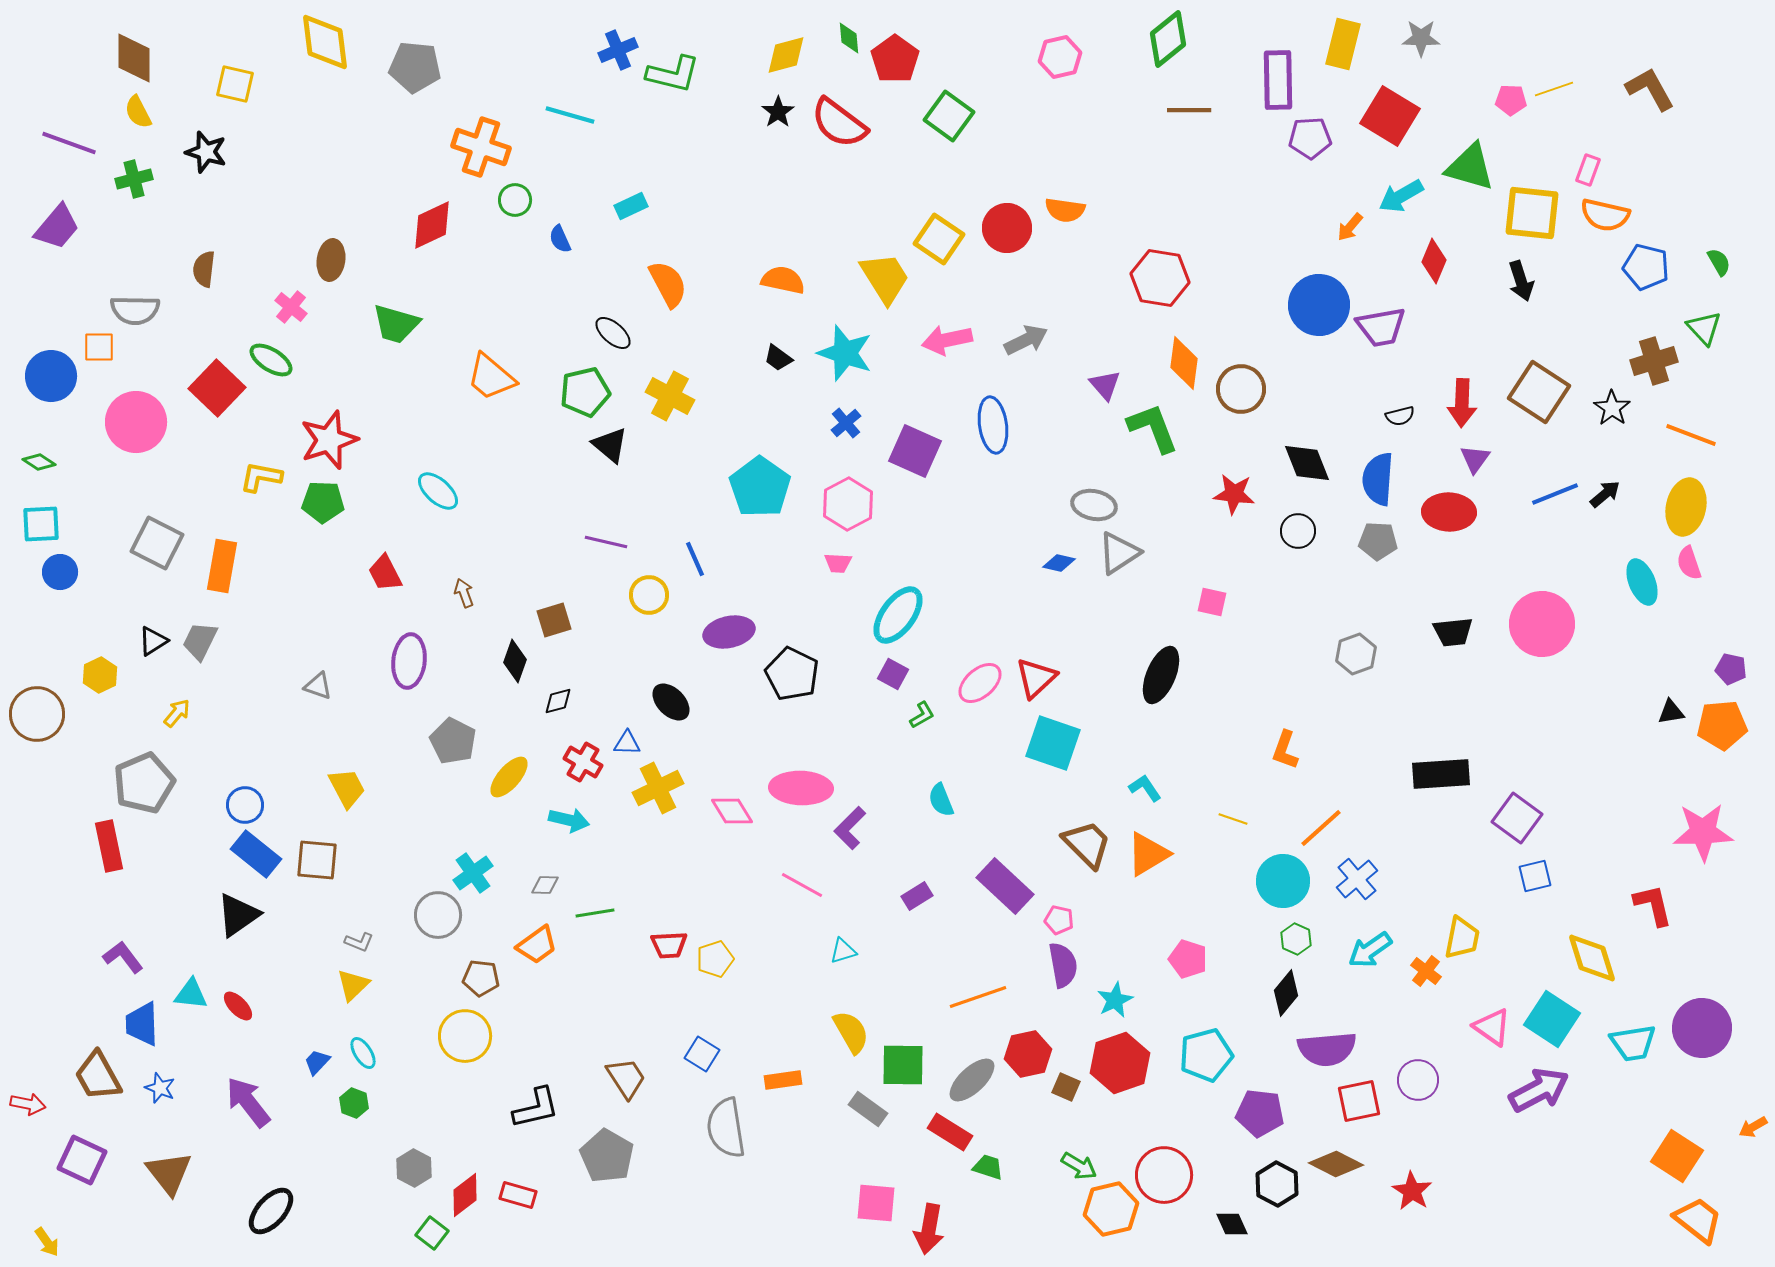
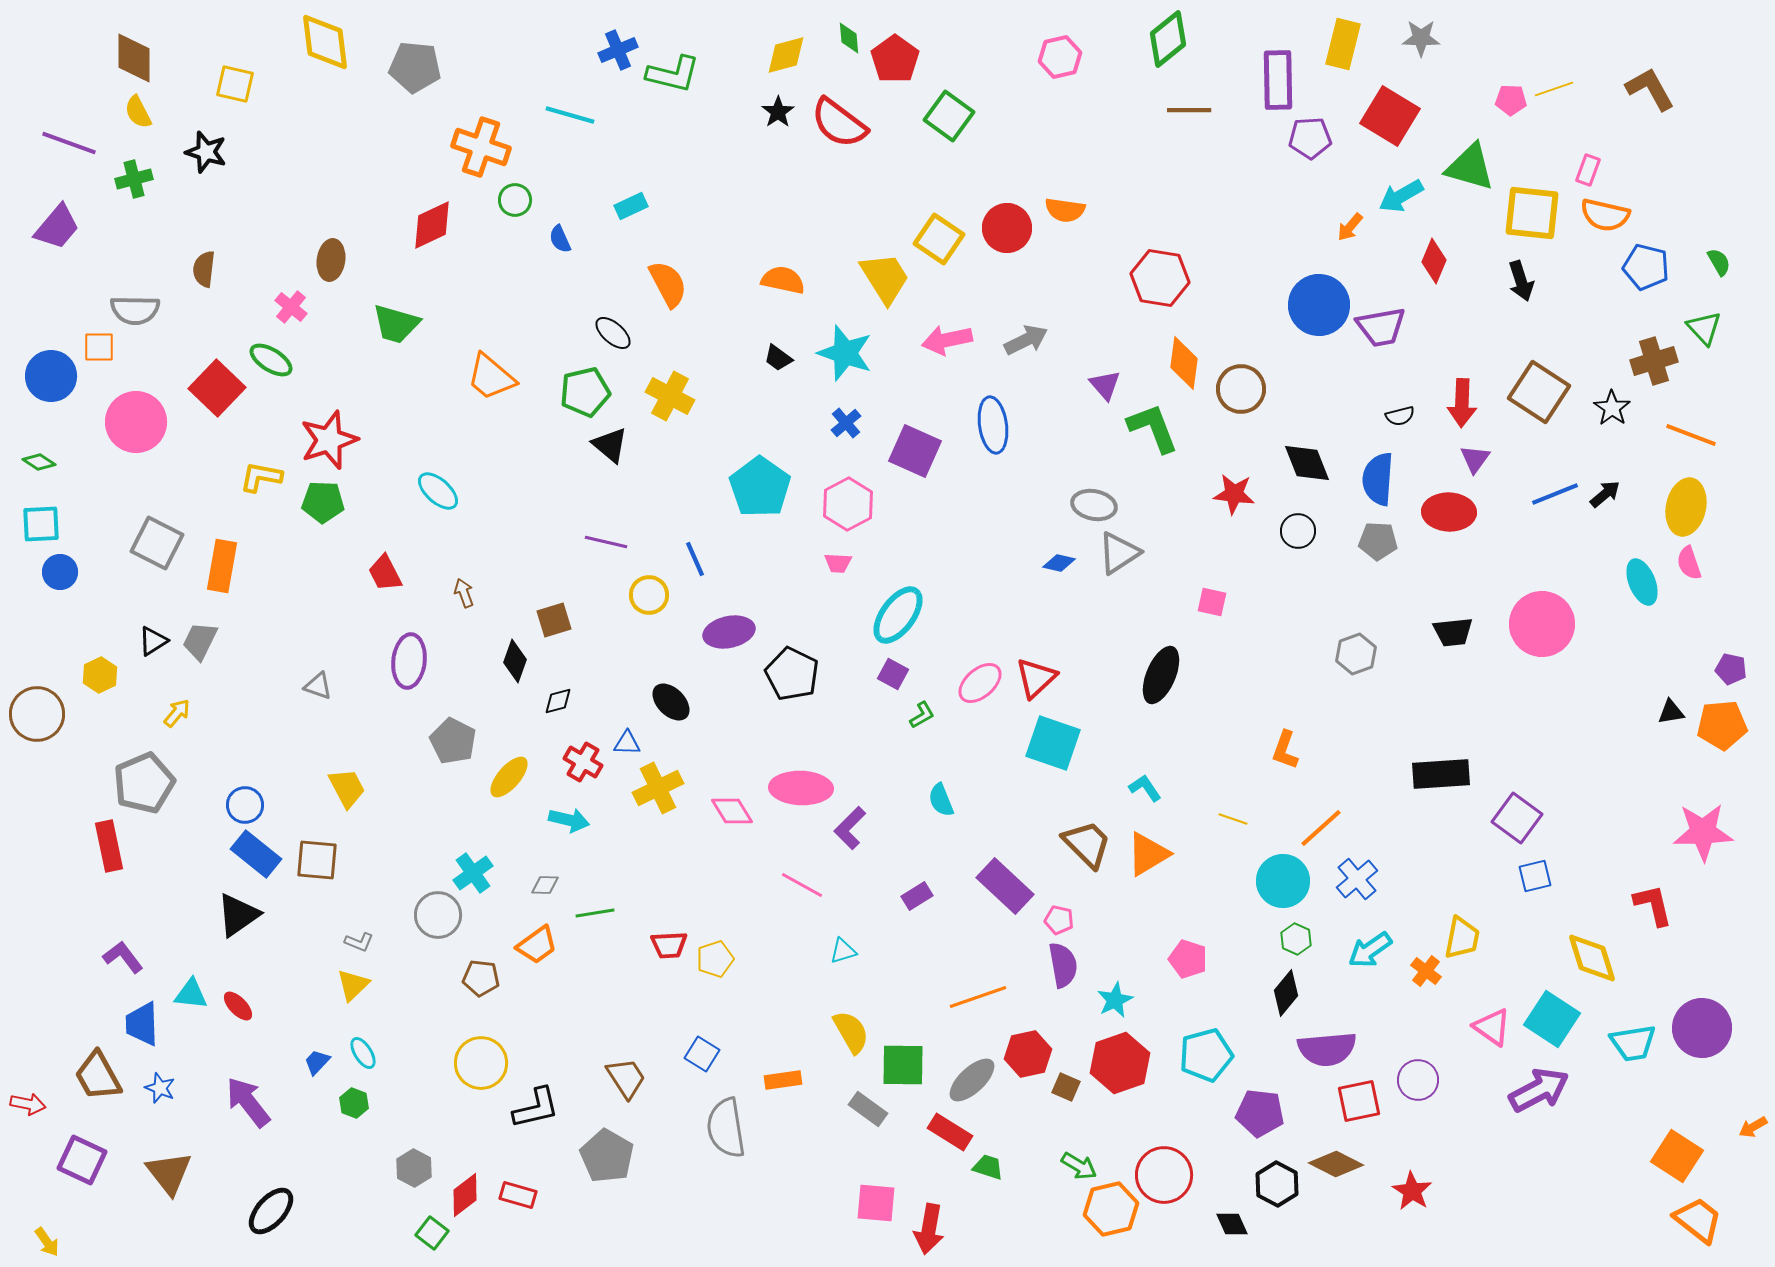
yellow circle at (465, 1036): moved 16 px right, 27 px down
